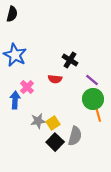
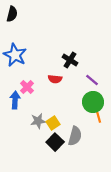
green circle: moved 3 px down
orange line: moved 1 px down
